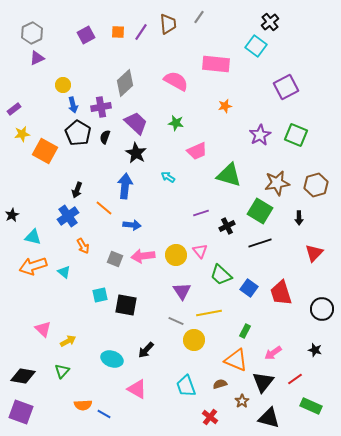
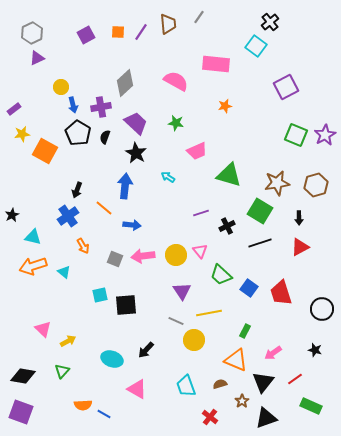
yellow circle at (63, 85): moved 2 px left, 2 px down
purple star at (260, 135): moved 65 px right
red triangle at (314, 253): moved 14 px left, 6 px up; rotated 18 degrees clockwise
black square at (126, 305): rotated 15 degrees counterclockwise
black triangle at (269, 418): moved 3 px left; rotated 35 degrees counterclockwise
